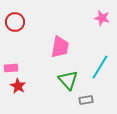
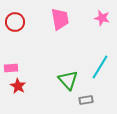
pink trapezoid: moved 28 px up; rotated 20 degrees counterclockwise
